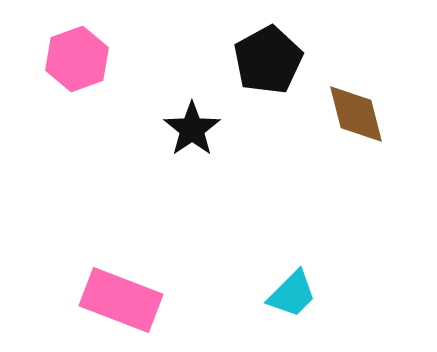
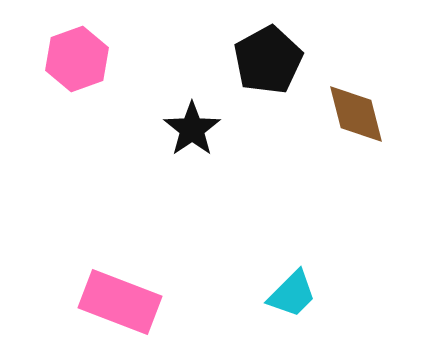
pink rectangle: moved 1 px left, 2 px down
